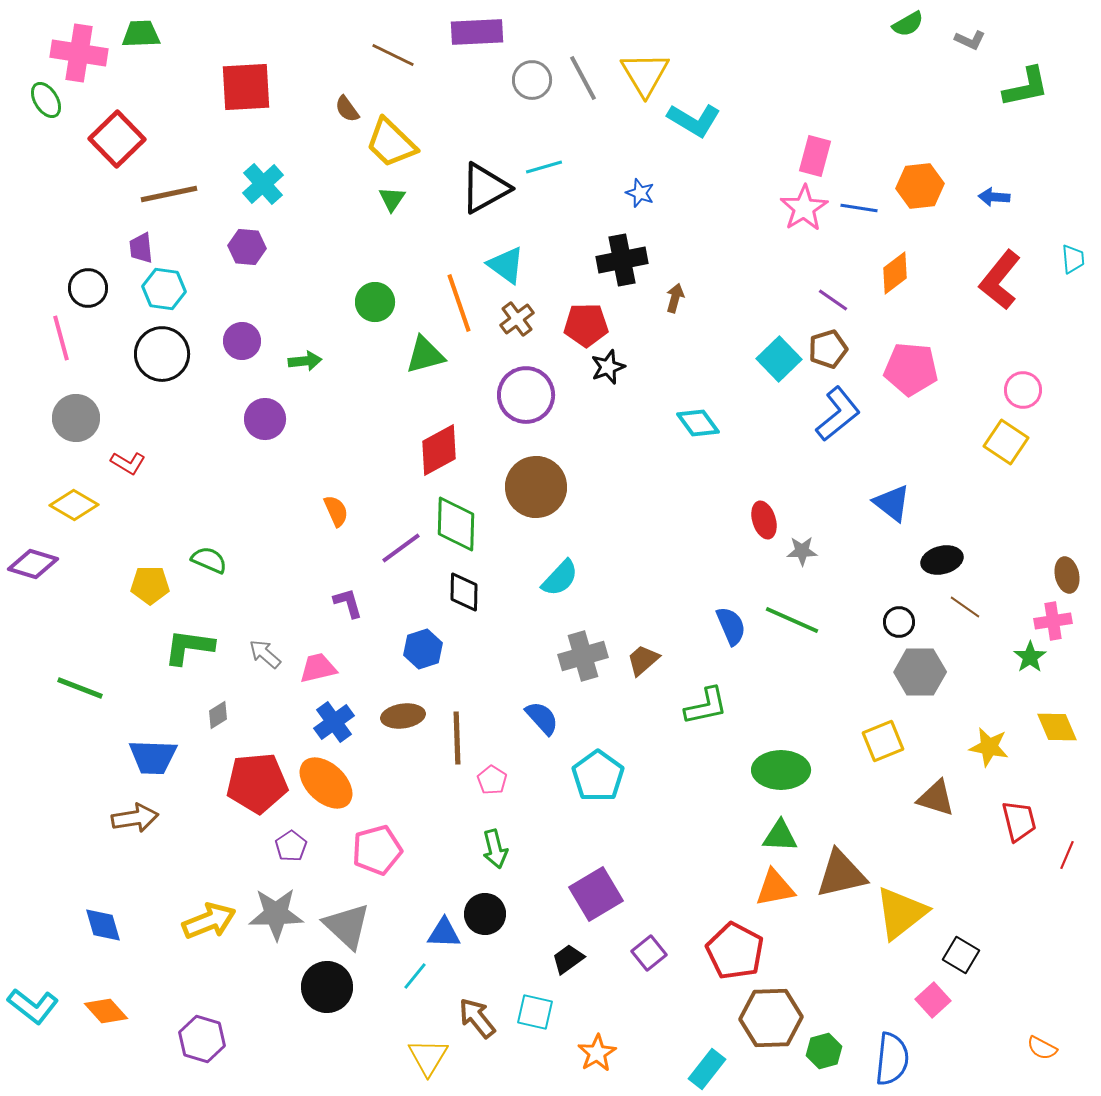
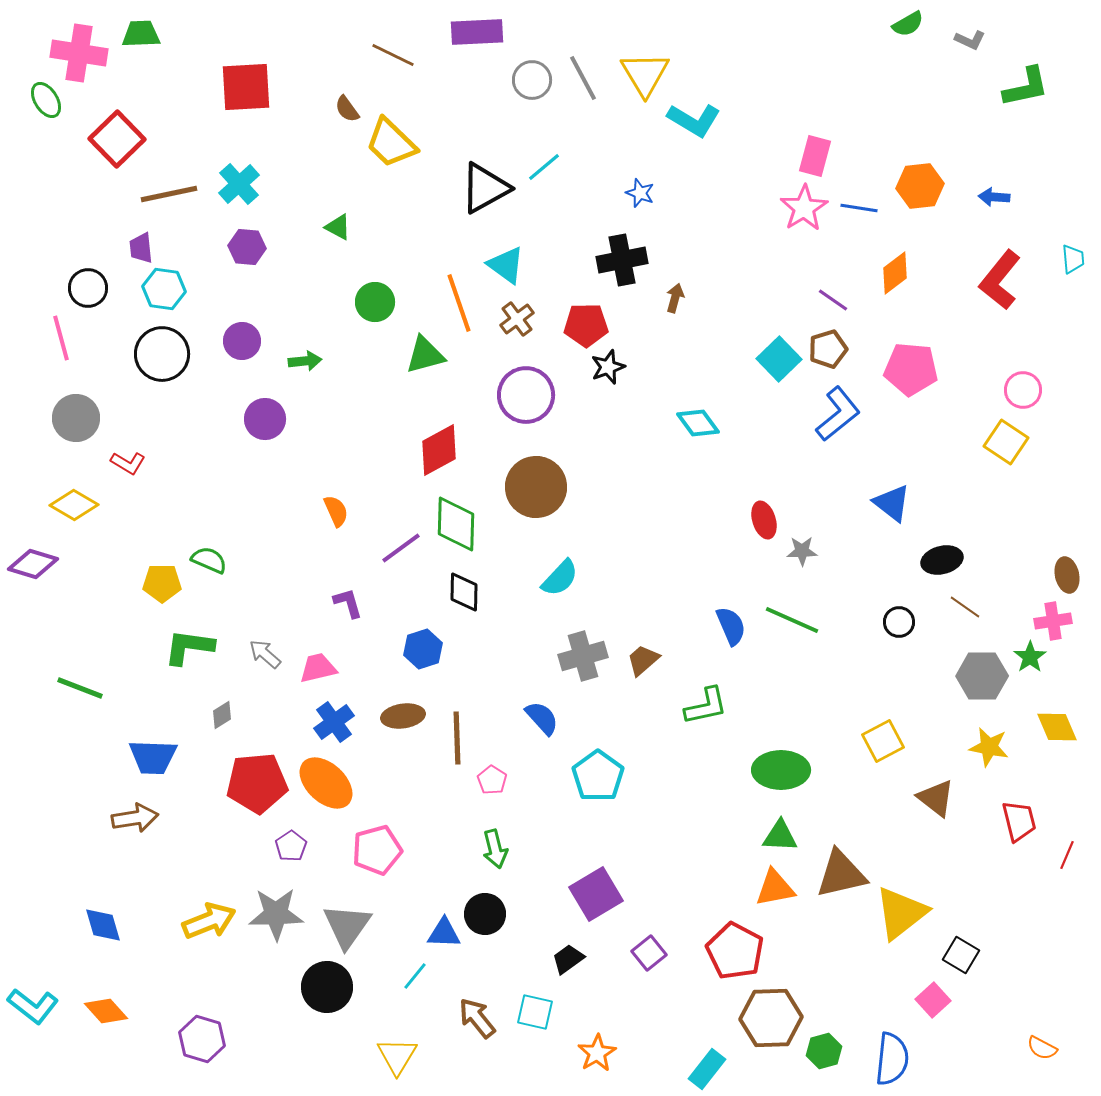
cyan line at (544, 167): rotated 24 degrees counterclockwise
cyan cross at (263, 184): moved 24 px left
green triangle at (392, 199): moved 54 px left, 28 px down; rotated 36 degrees counterclockwise
yellow pentagon at (150, 585): moved 12 px right, 2 px up
gray hexagon at (920, 672): moved 62 px right, 4 px down
gray diamond at (218, 715): moved 4 px right
yellow square at (883, 741): rotated 6 degrees counterclockwise
brown triangle at (936, 798): rotated 21 degrees clockwise
gray triangle at (347, 926): rotated 22 degrees clockwise
yellow triangle at (428, 1057): moved 31 px left, 1 px up
